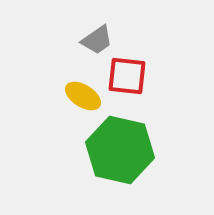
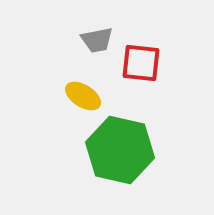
gray trapezoid: rotated 24 degrees clockwise
red square: moved 14 px right, 13 px up
